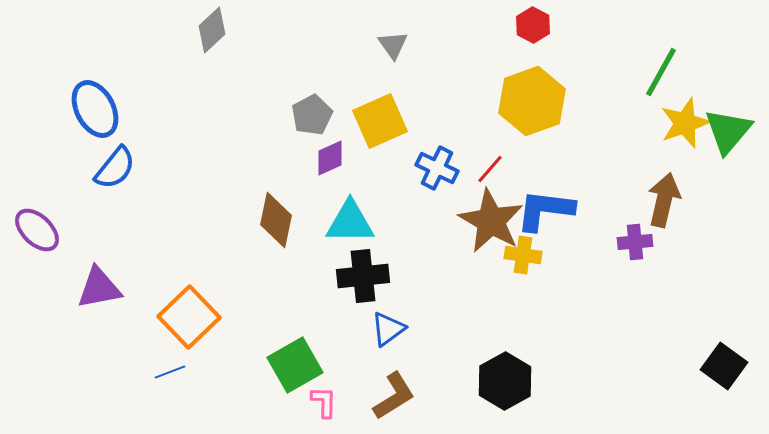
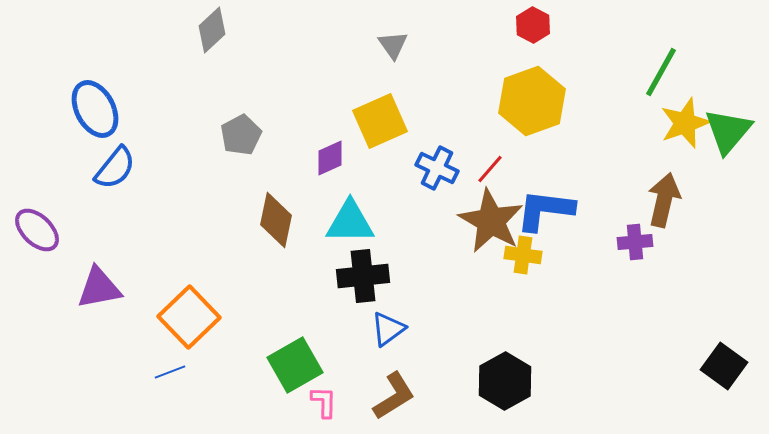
gray pentagon: moved 71 px left, 20 px down
